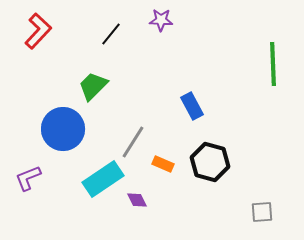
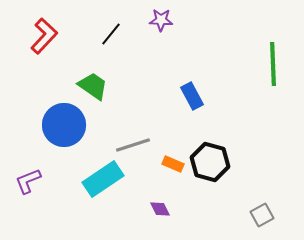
red L-shape: moved 6 px right, 5 px down
green trapezoid: rotated 80 degrees clockwise
blue rectangle: moved 10 px up
blue circle: moved 1 px right, 4 px up
gray line: moved 3 px down; rotated 40 degrees clockwise
orange rectangle: moved 10 px right
purple L-shape: moved 3 px down
purple diamond: moved 23 px right, 9 px down
gray square: moved 3 px down; rotated 25 degrees counterclockwise
